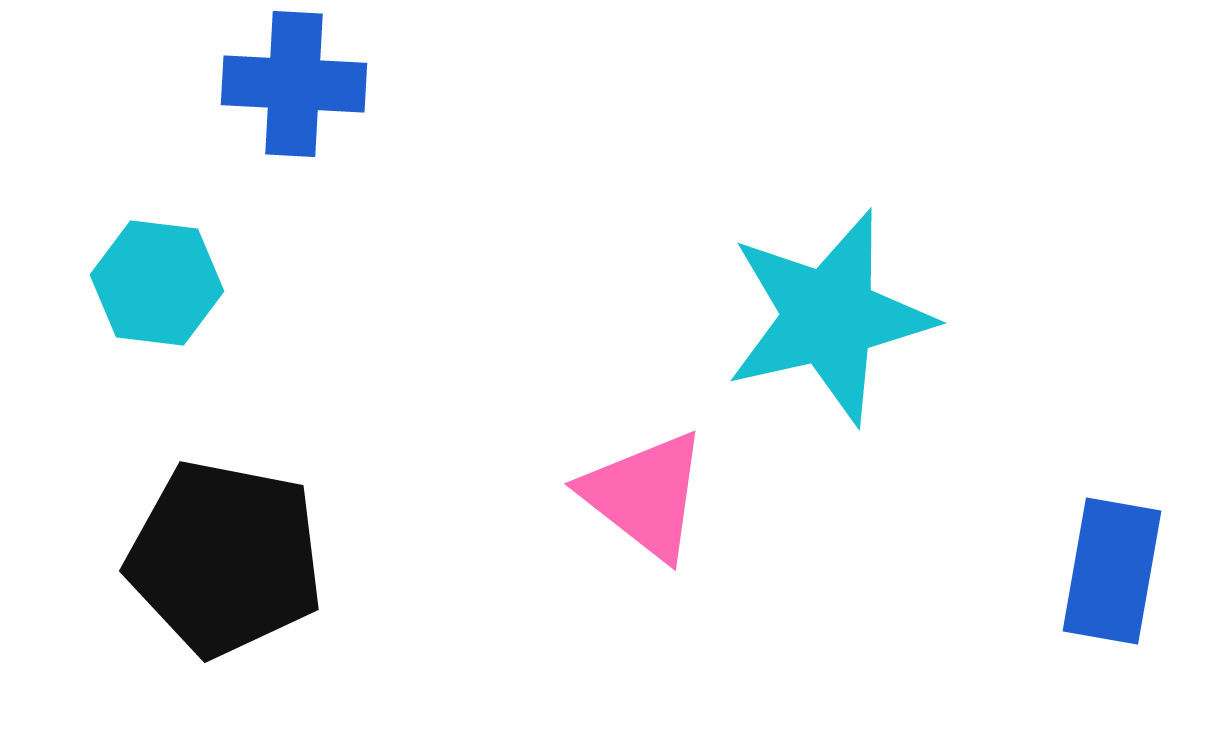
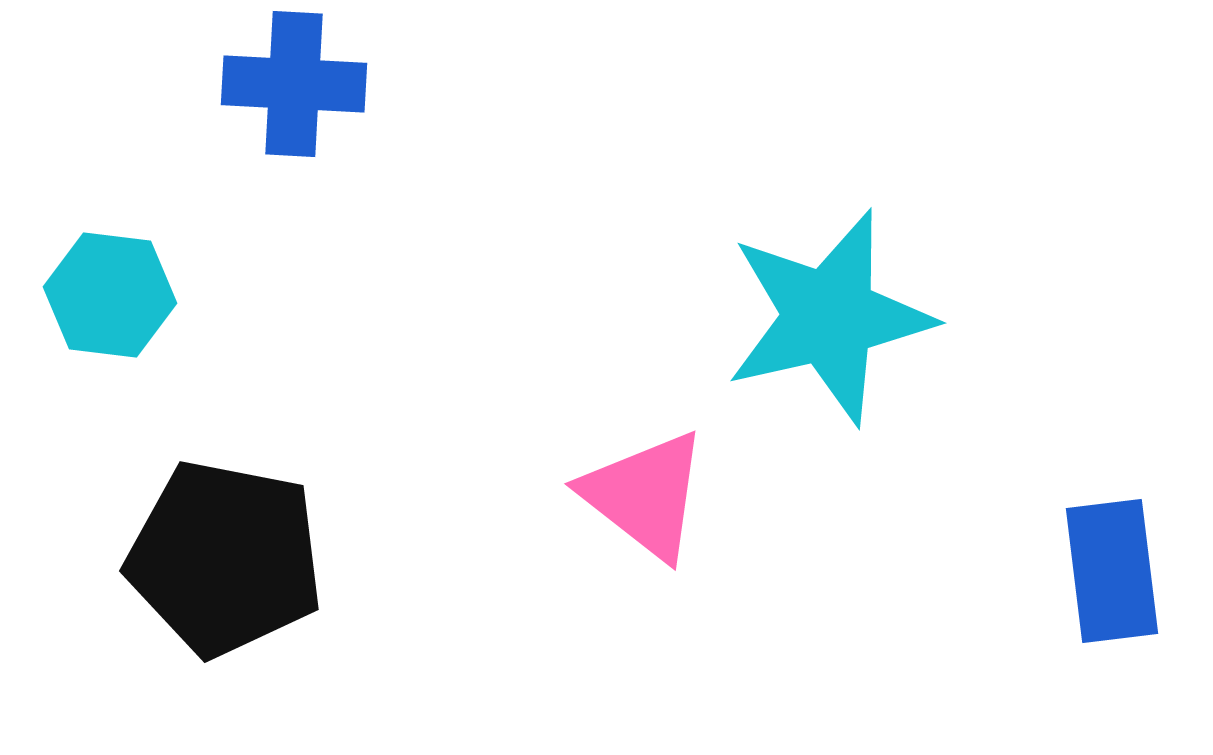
cyan hexagon: moved 47 px left, 12 px down
blue rectangle: rotated 17 degrees counterclockwise
